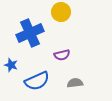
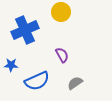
blue cross: moved 5 px left, 3 px up
purple semicircle: rotated 105 degrees counterclockwise
blue star: rotated 16 degrees counterclockwise
gray semicircle: rotated 28 degrees counterclockwise
